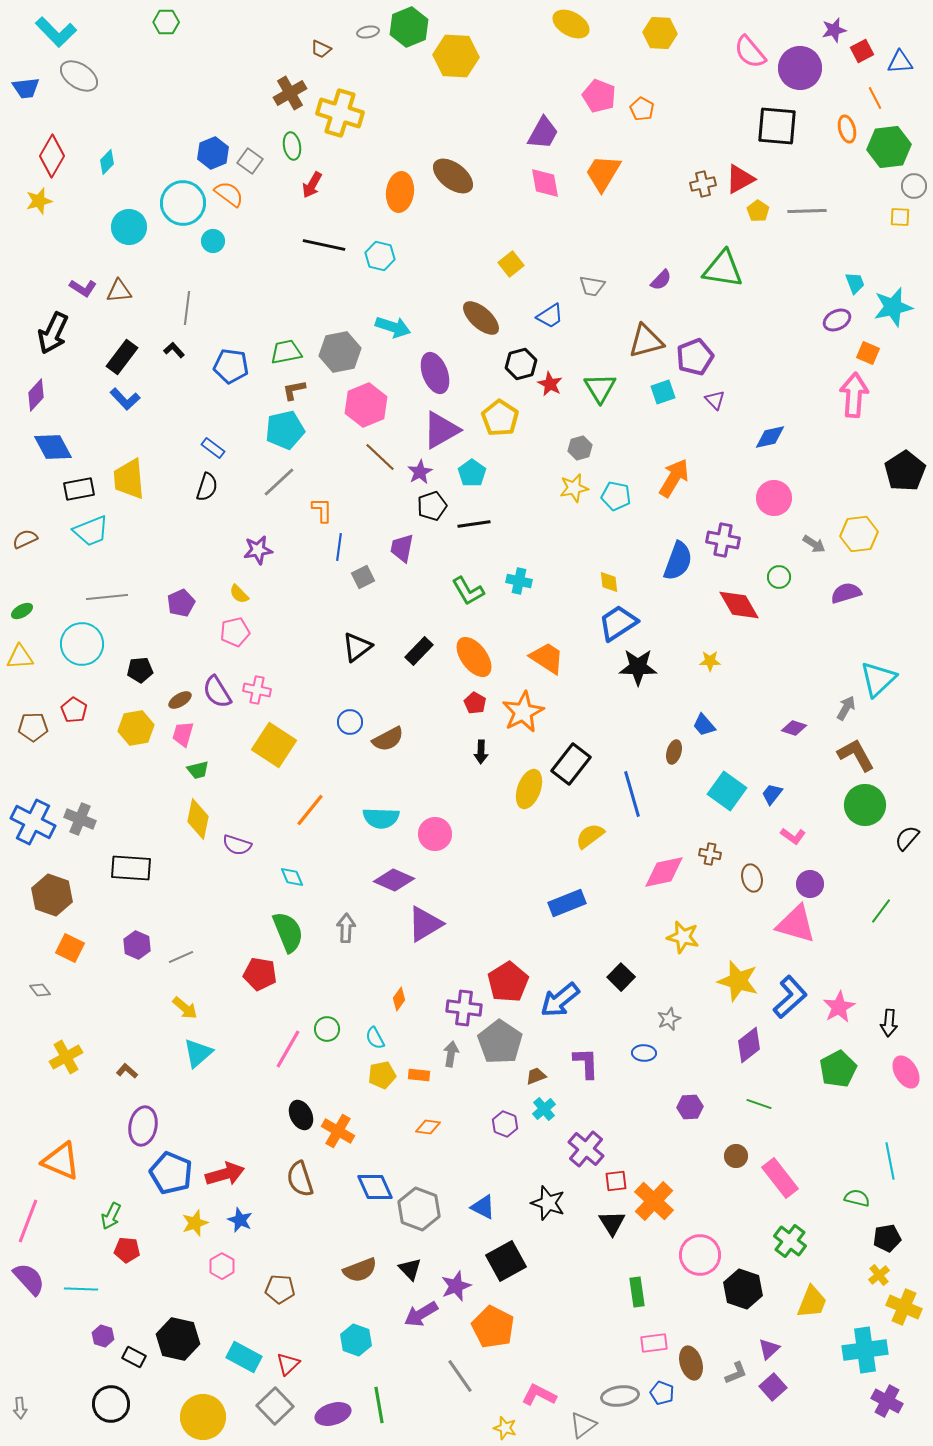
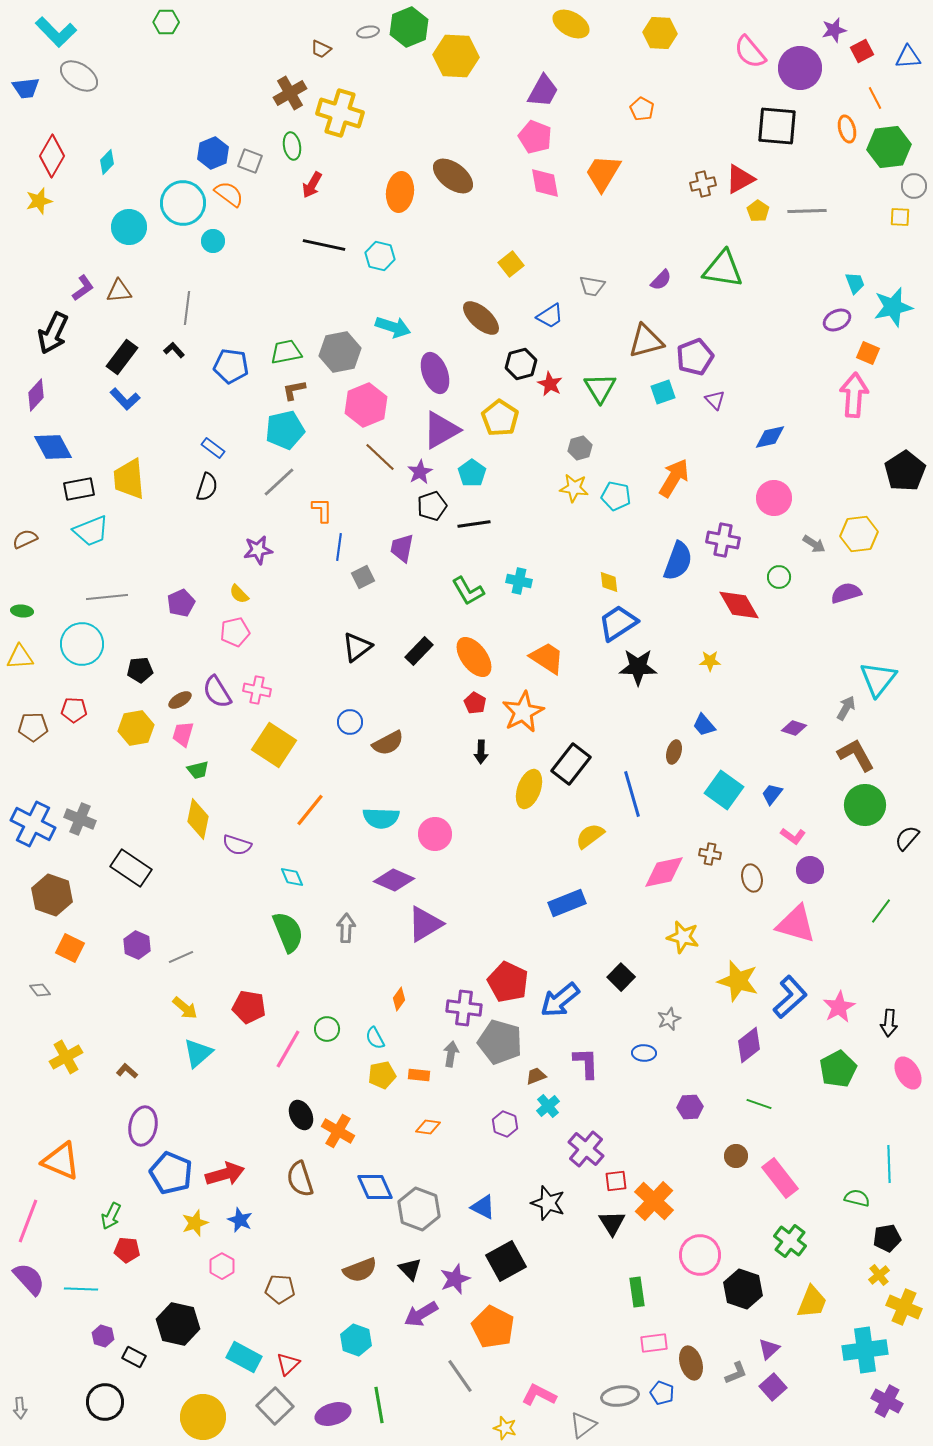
blue triangle at (900, 62): moved 8 px right, 5 px up
pink pentagon at (599, 96): moved 64 px left, 41 px down
purple trapezoid at (543, 133): moved 42 px up
gray square at (250, 161): rotated 15 degrees counterclockwise
purple L-shape at (83, 288): rotated 68 degrees counterclockwise
yellow star at (574, 488): rotated 20 degrees clockwise
green ellipse at (22, 611): rotated 35 degrees clockwise
cyan triangle at (878, 679): rotated 9 degrees counterclockwise
red pentagon at (74, 710): rotated 30 degrees counterclockwise
brown semicircle at (388, 739): moved 4 px down
cyan square at (727, 791): moved 3 px left, 1 px up
blue cross at (33, 822): moved 2 px down
black rectangle at (131, 868): rotated 30 degrees clockwise
purple circle at (810, 884): moved 14 px up
red pentagon at (260, 974): moved 11 px left, 33 px down
red pentagon at (508, 982): rotated 15 degrees counterclockwise
gray pentagon at (500, 1042): rotated 18 degrees counterclockwise
pink ellipse at (906, 1072): moved 2 px right, 1 px down
cyan cross at (544, 1109): moved 4 px right, 3 px up
cyan line at (890, 1161): moved 1 px left, 3 px down; rotated 9 degrees clockwise
purple star at (456, 1286): moved 1 px left, 7 px up
black hexagon at (178, 1339): moved 15 px up
black circle at (111, 1404): moved 6 px left, 2 px up
